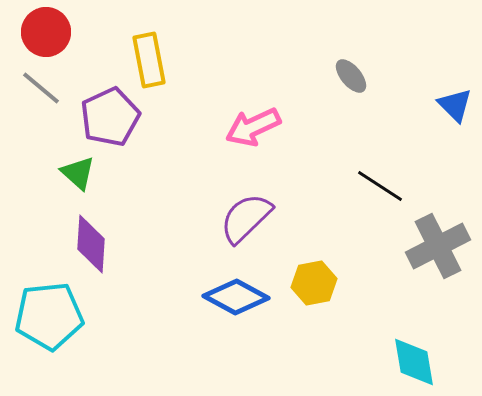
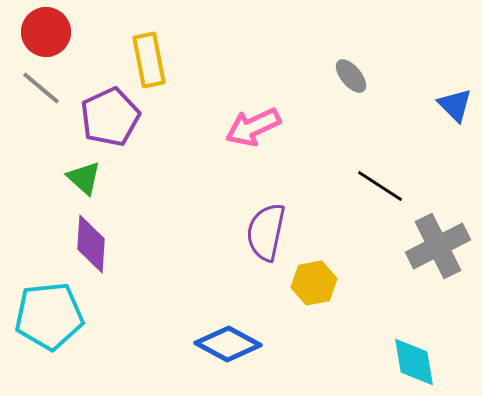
green triangle: moved 6 px right, 5 px down
purple semicircle: moved 20 px right, 14 px down; rotated 34 degrees counterclockwise
blue diamond: moved 8 px left, 47 px down
